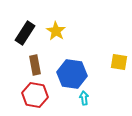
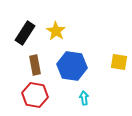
blue hexagon: moved 8 px up
